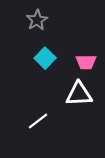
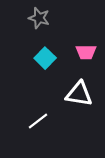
gray star: moved 2 px right, 2 px up; rotated 25 degrees counterclockwise
pink trapezoid: moved 10 px up
white triangle: rotated 12 degrees clockwise
